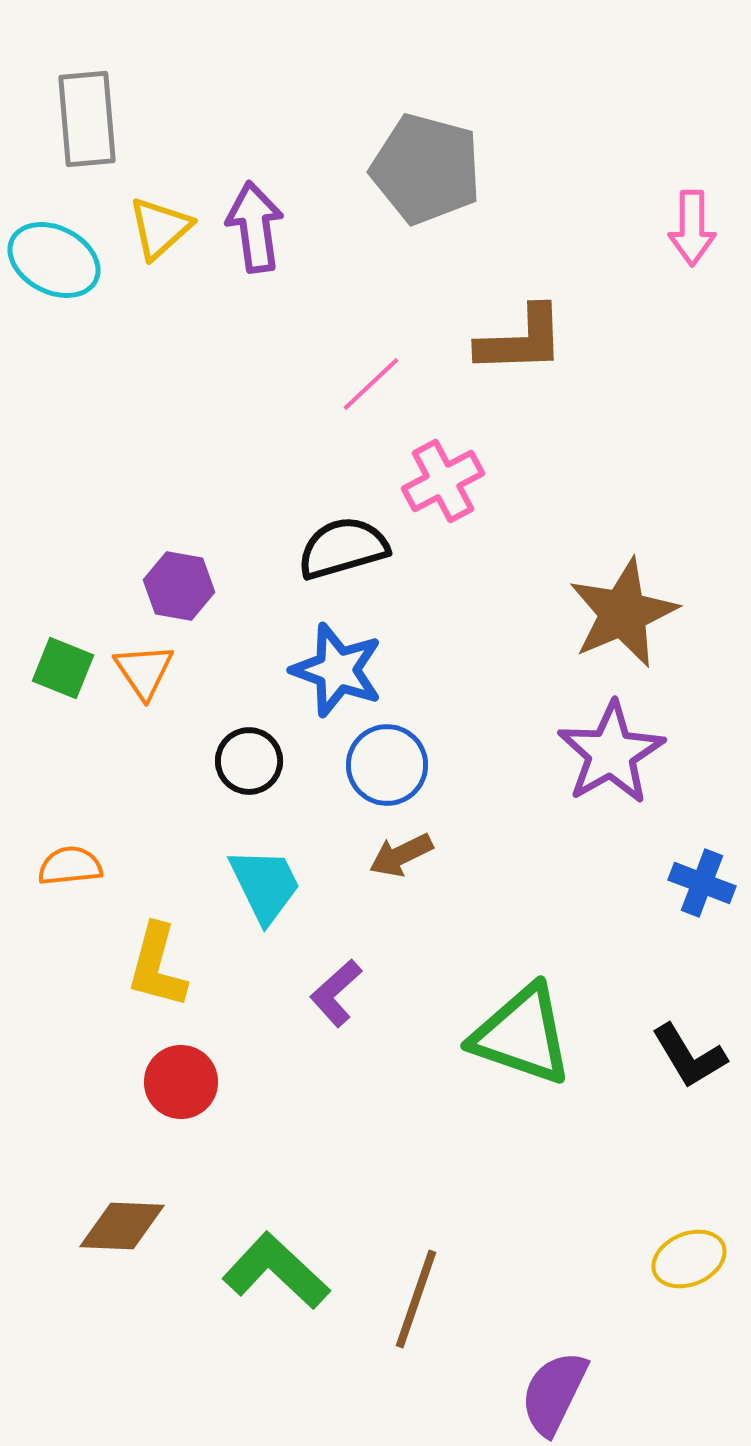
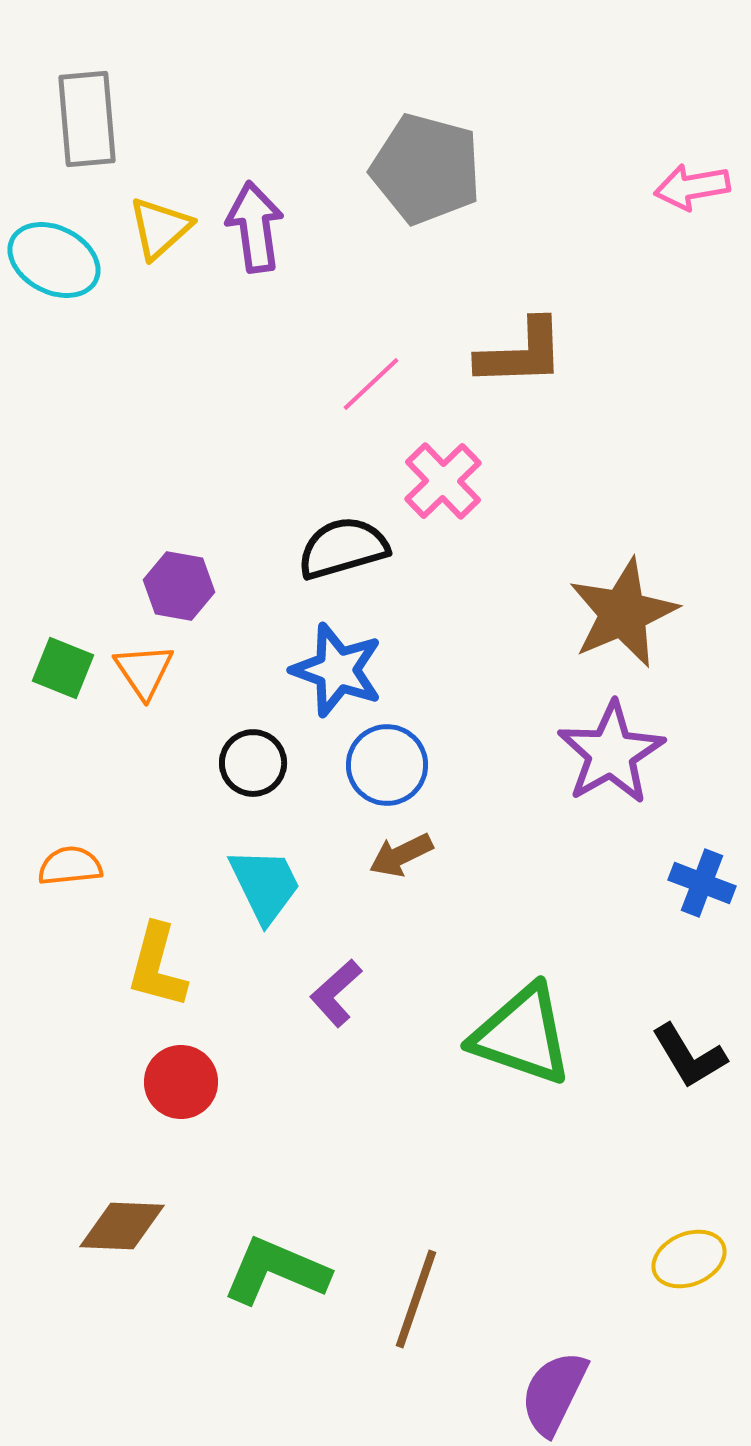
pink arrow: moved 41 px up; rotated 80 degrees clockwise
brown L-shape: moved 13 px down
pink cross: rotated 16 degrees counterclockwise
black circle: moved 4 px right, 2 px down
green L-shape: rotated 20 degrees counterclockwise
